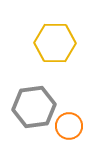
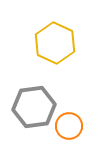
yellow hexagon: rotated 24 degrees clockwise
